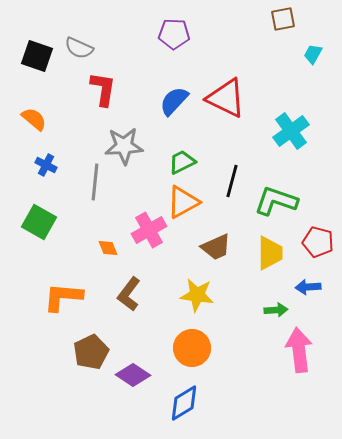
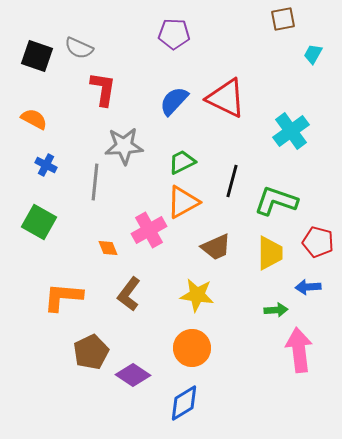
orange semicircle: rotated 12 degrees counterclockwise
